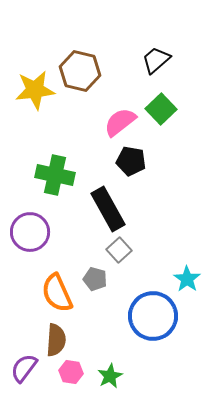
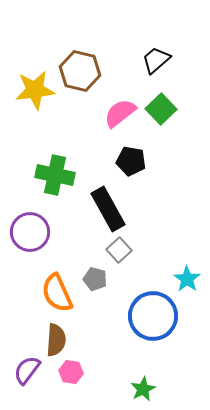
pink semicircle: moved 9 px up
purple semicircle: moved 3 px right, 2 px down
green star: moved 33 px right, 13 px down
